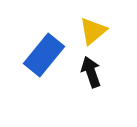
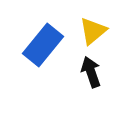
blue rectangle: moved 1 px left, 10 px up
